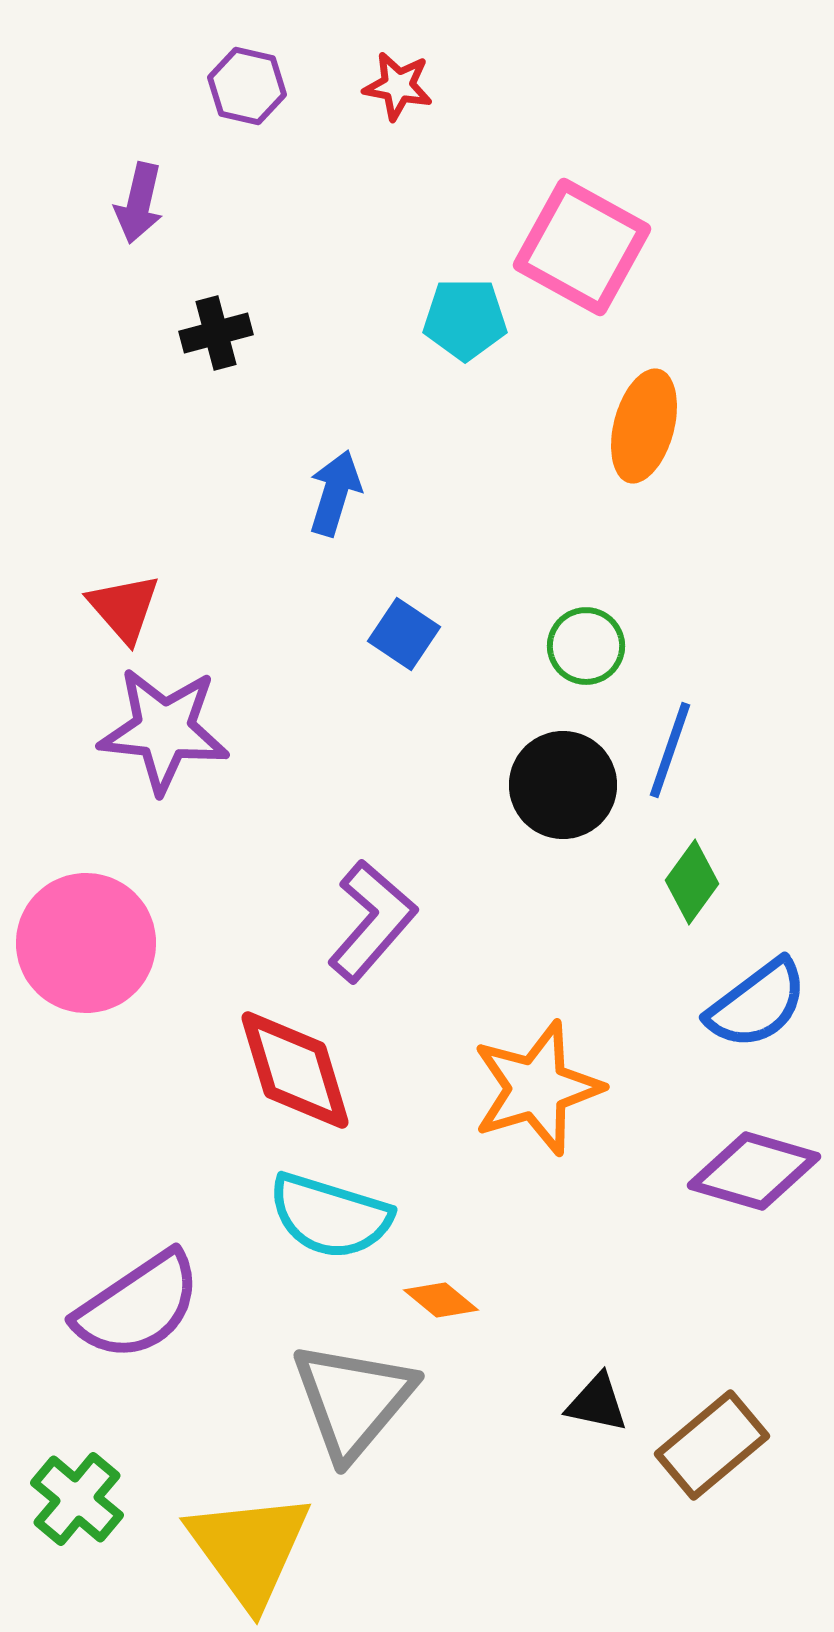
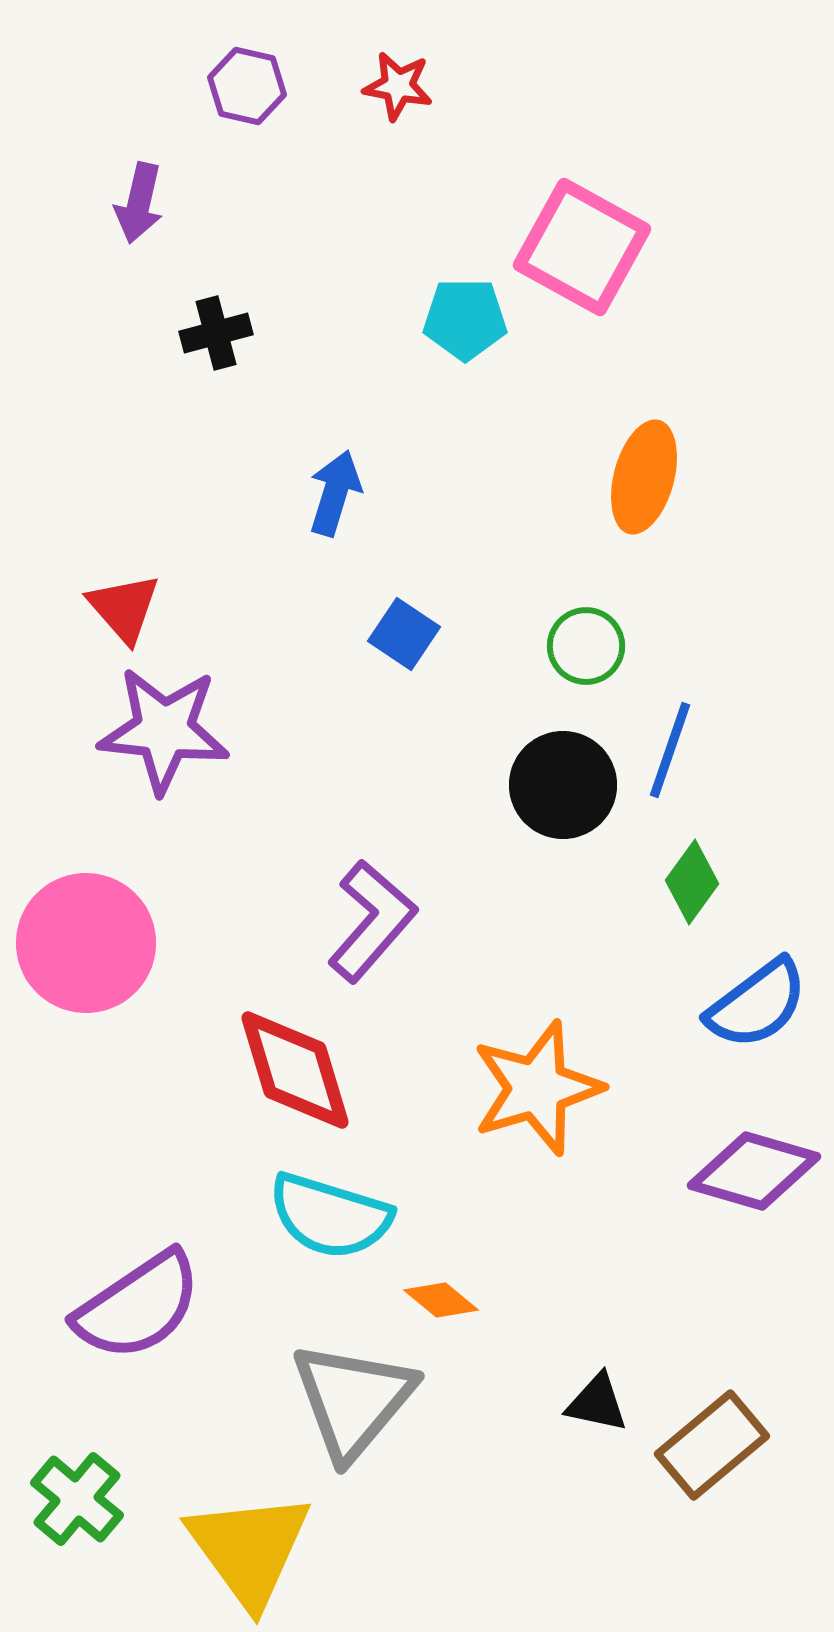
orange ellipse: moved 51 px down
